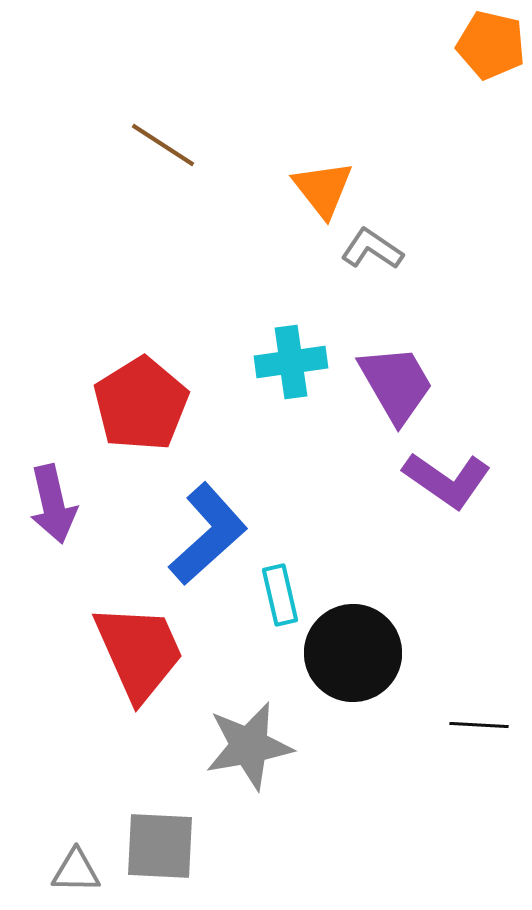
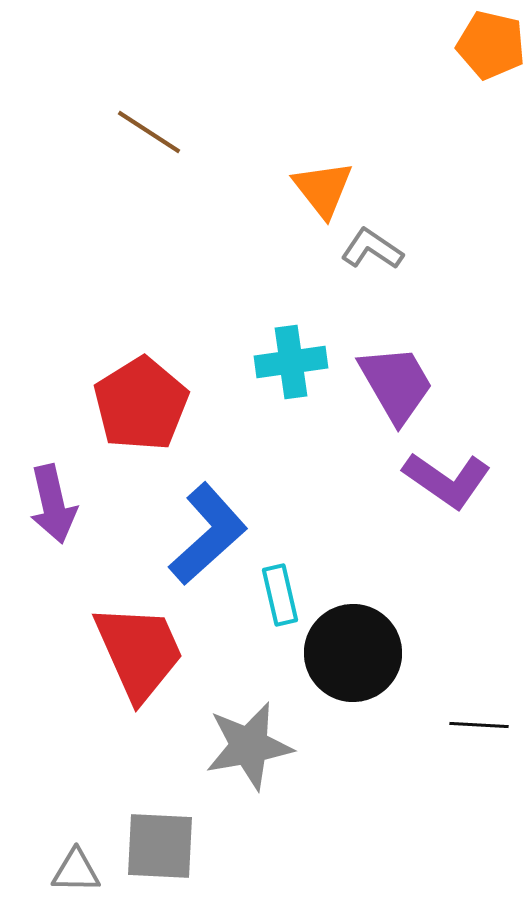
brown line: moved 14 px left, 13 px up
